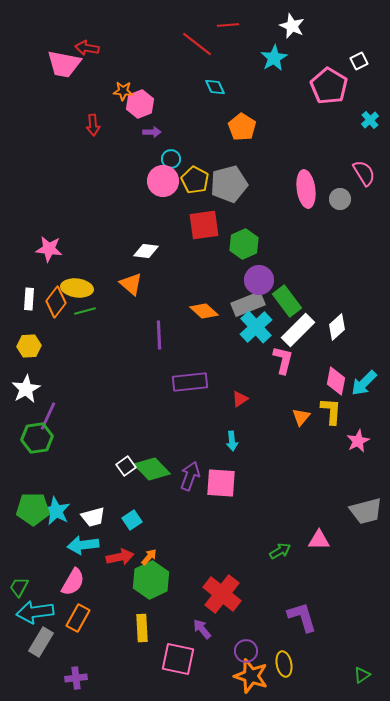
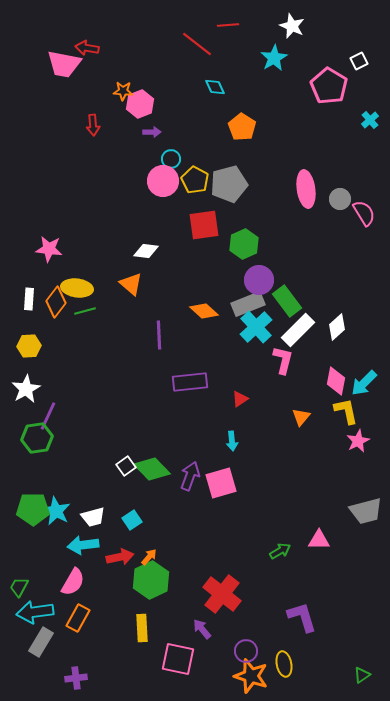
pink semicircle at (364, 173): moved 40 px down
yellow L-shape at (331, 411): moved 15 px right; rotated 16 degrees counterclockwise
pink square at (221, 483): rotated 20 degrees counterclockwise
